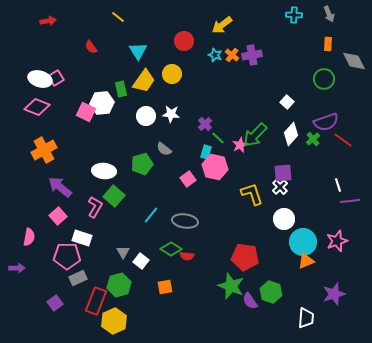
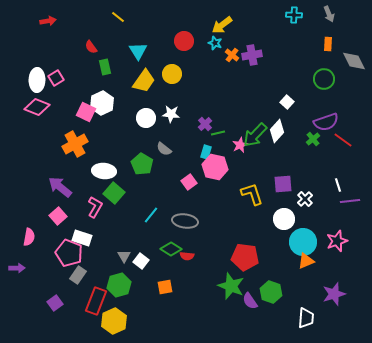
cyan star at (215, 55): moved 12 px up
white ellipse at (40, 79): moved 3 px left, 1 px down; rotated 75 degrees clockwise
green rectangle at (121, 89): moved 16 px left, 22 px up
white hexagon at (102, 103): rotated 20 degrees counterclockwise
white circle at (146, 116): moved 2 px down
white diamond at (291, 134): moved 14 px left, 3 px up
green line at (218, 138): moved 5 px up; rotated 56 degrees counterclockwise
orange cross at (44, 150): moved 31 px right, 6 px up
green pentagon at (142, 164): rotated 25 degrees counterclockwise
purple square at (283, 173): moved 11 px down
pink square at (188, 179): moved 1 px right, 3 px down
white cross at (280, 187): moved 25 px right, 12 px down
green square at (114, 196): moved 3 px up
gray triangle at (123, 252): moved 1 px right, 4 px down
pink pentagon at (67, 256): moved 2 px right, 3 px up; rotated 20 degrees clockwise
gray rectangle at (78, 278): moved 3 px up; rotated 30 degrees counterclockwise
